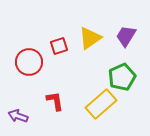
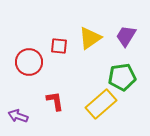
red square: rotated 24 degrees clockwise
green pentagon: rotated 16 degrees clockwise
